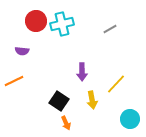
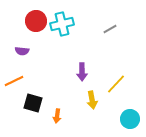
black square: moved 26 px left, 2 px down; rotated 18 degrees counterclockwise
orange arrow: moved 9 px left, 7 px up; rotated 32 degrees clockwise
